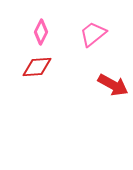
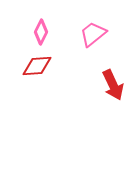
red diamond: moved 1 px up
red arrow: rotated 36 degrees clockwise
